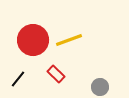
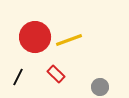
red circle: moved 2 px right, 3 px up
black line: moved 2 px up; rotated 12 degrees counterclockwise
